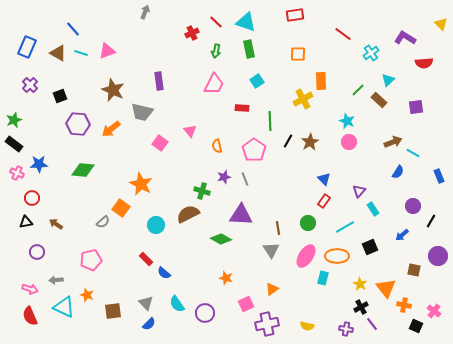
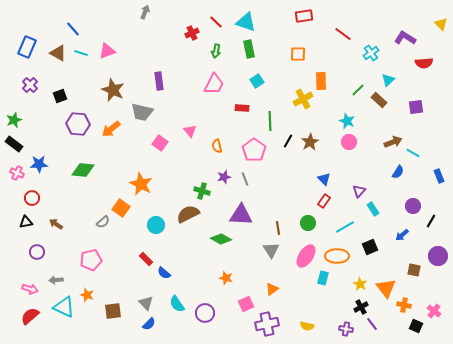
red rectangle at (295, 15): moved 9 px right, 1 px down
red semicircle at (30, 316): rotated 72 degrees clockwise
